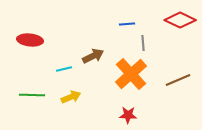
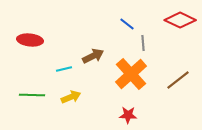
blue line: rotated 42 degrees clockwise
brown line: rotated 15 degrees counterclockwise
